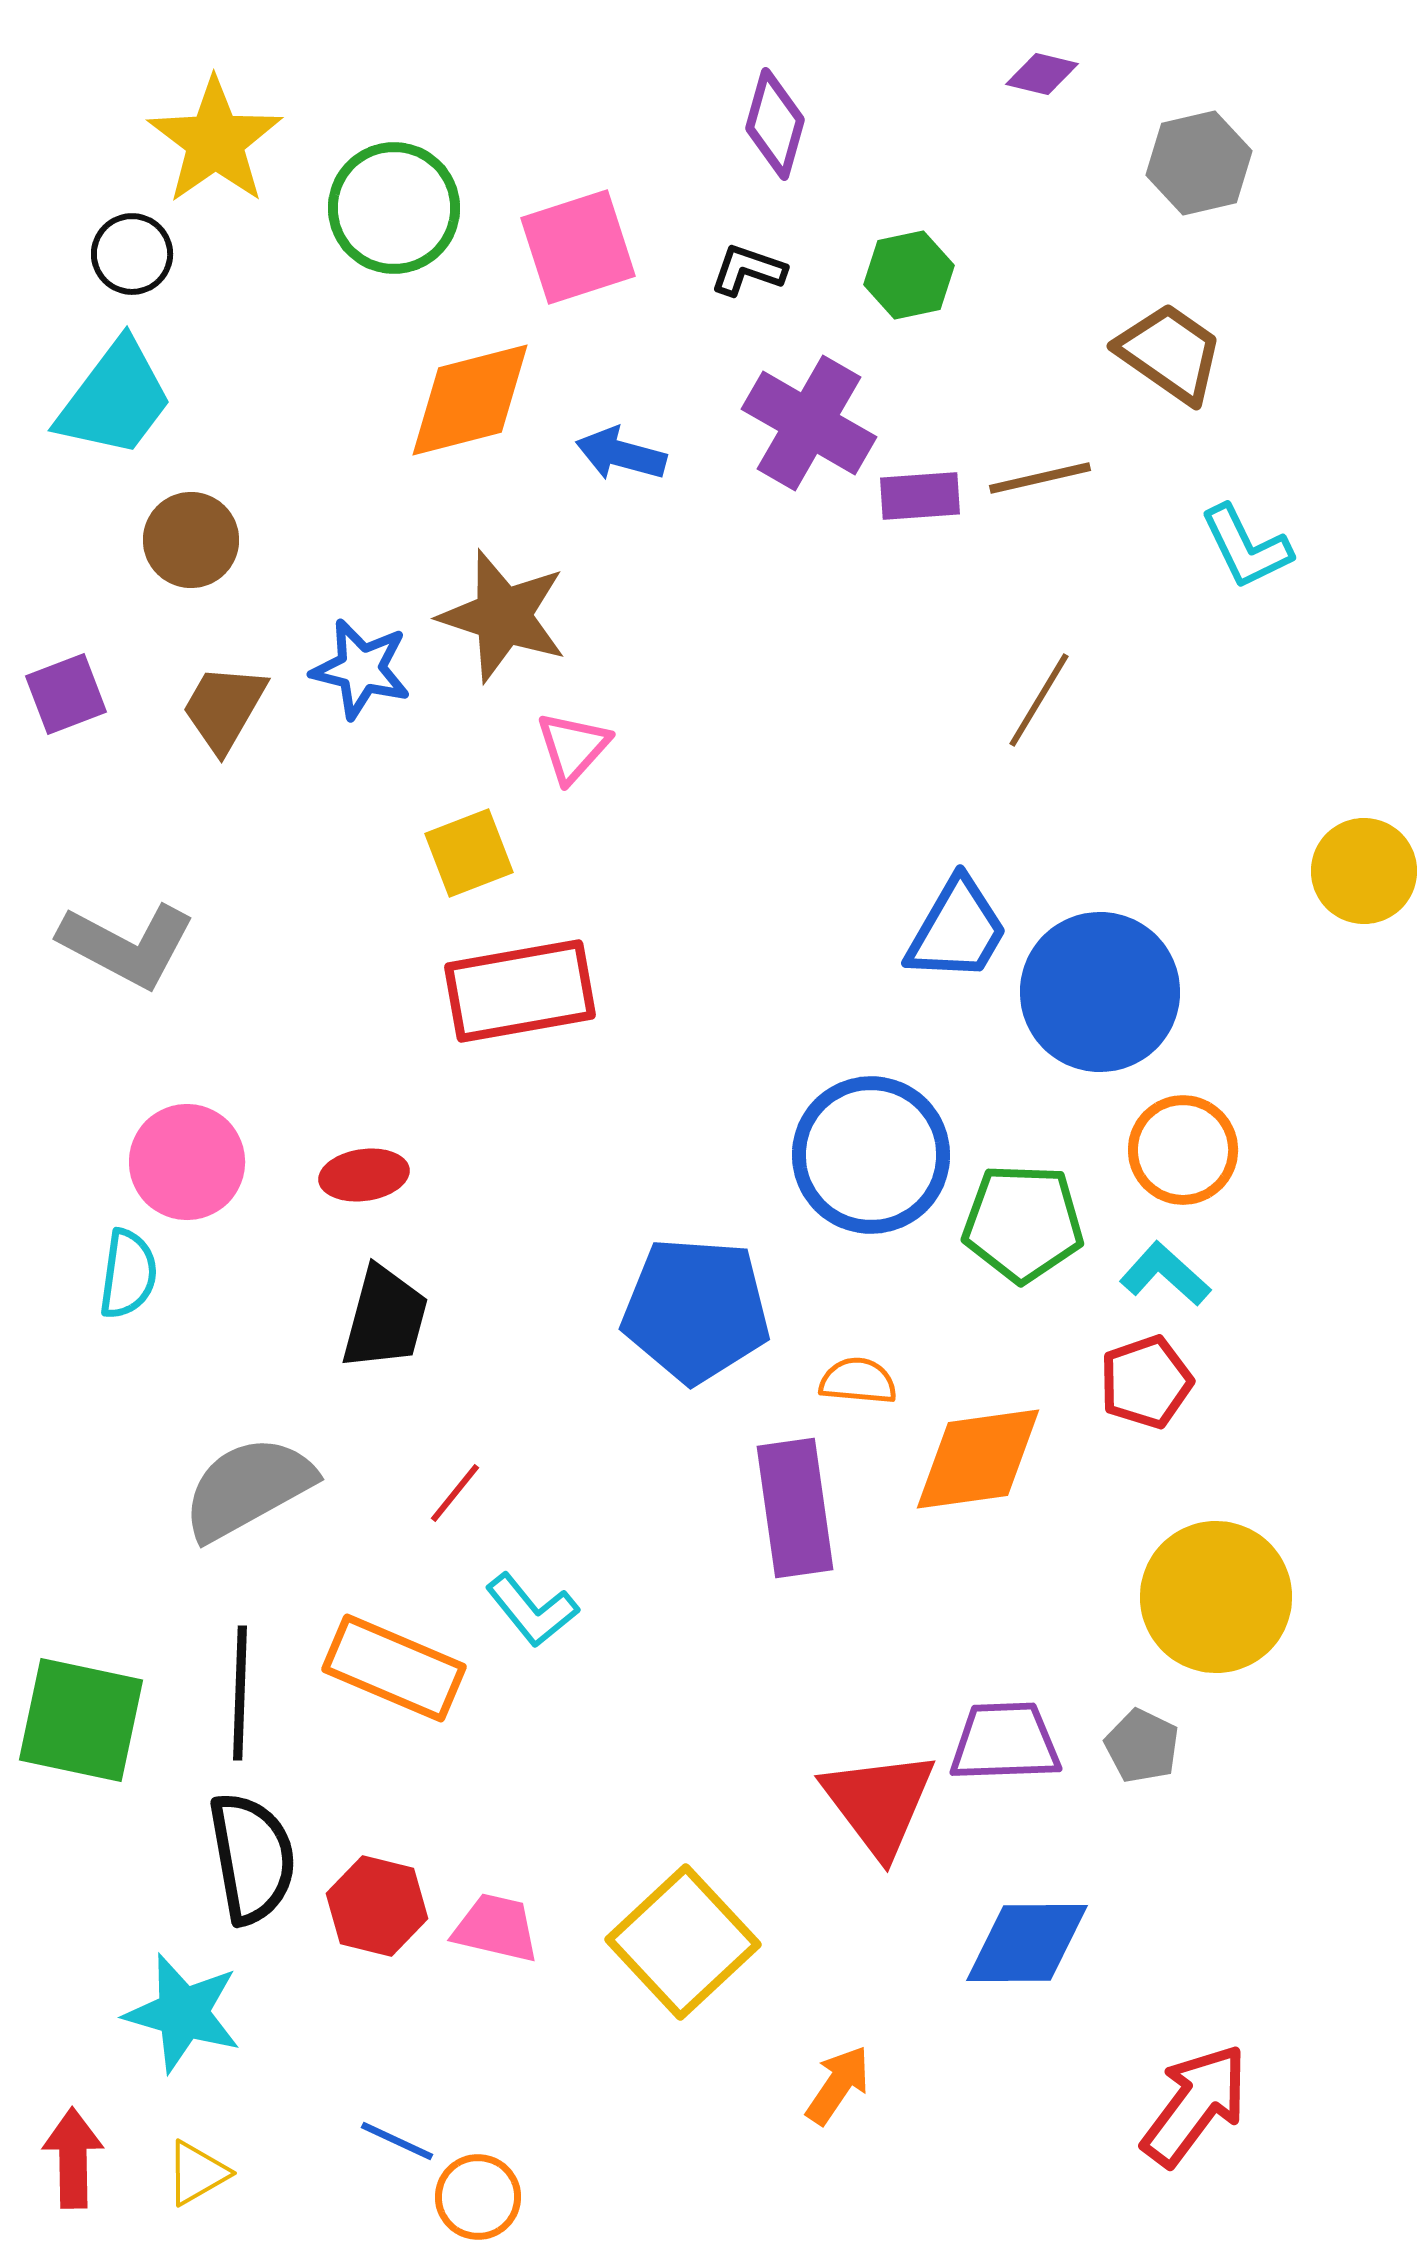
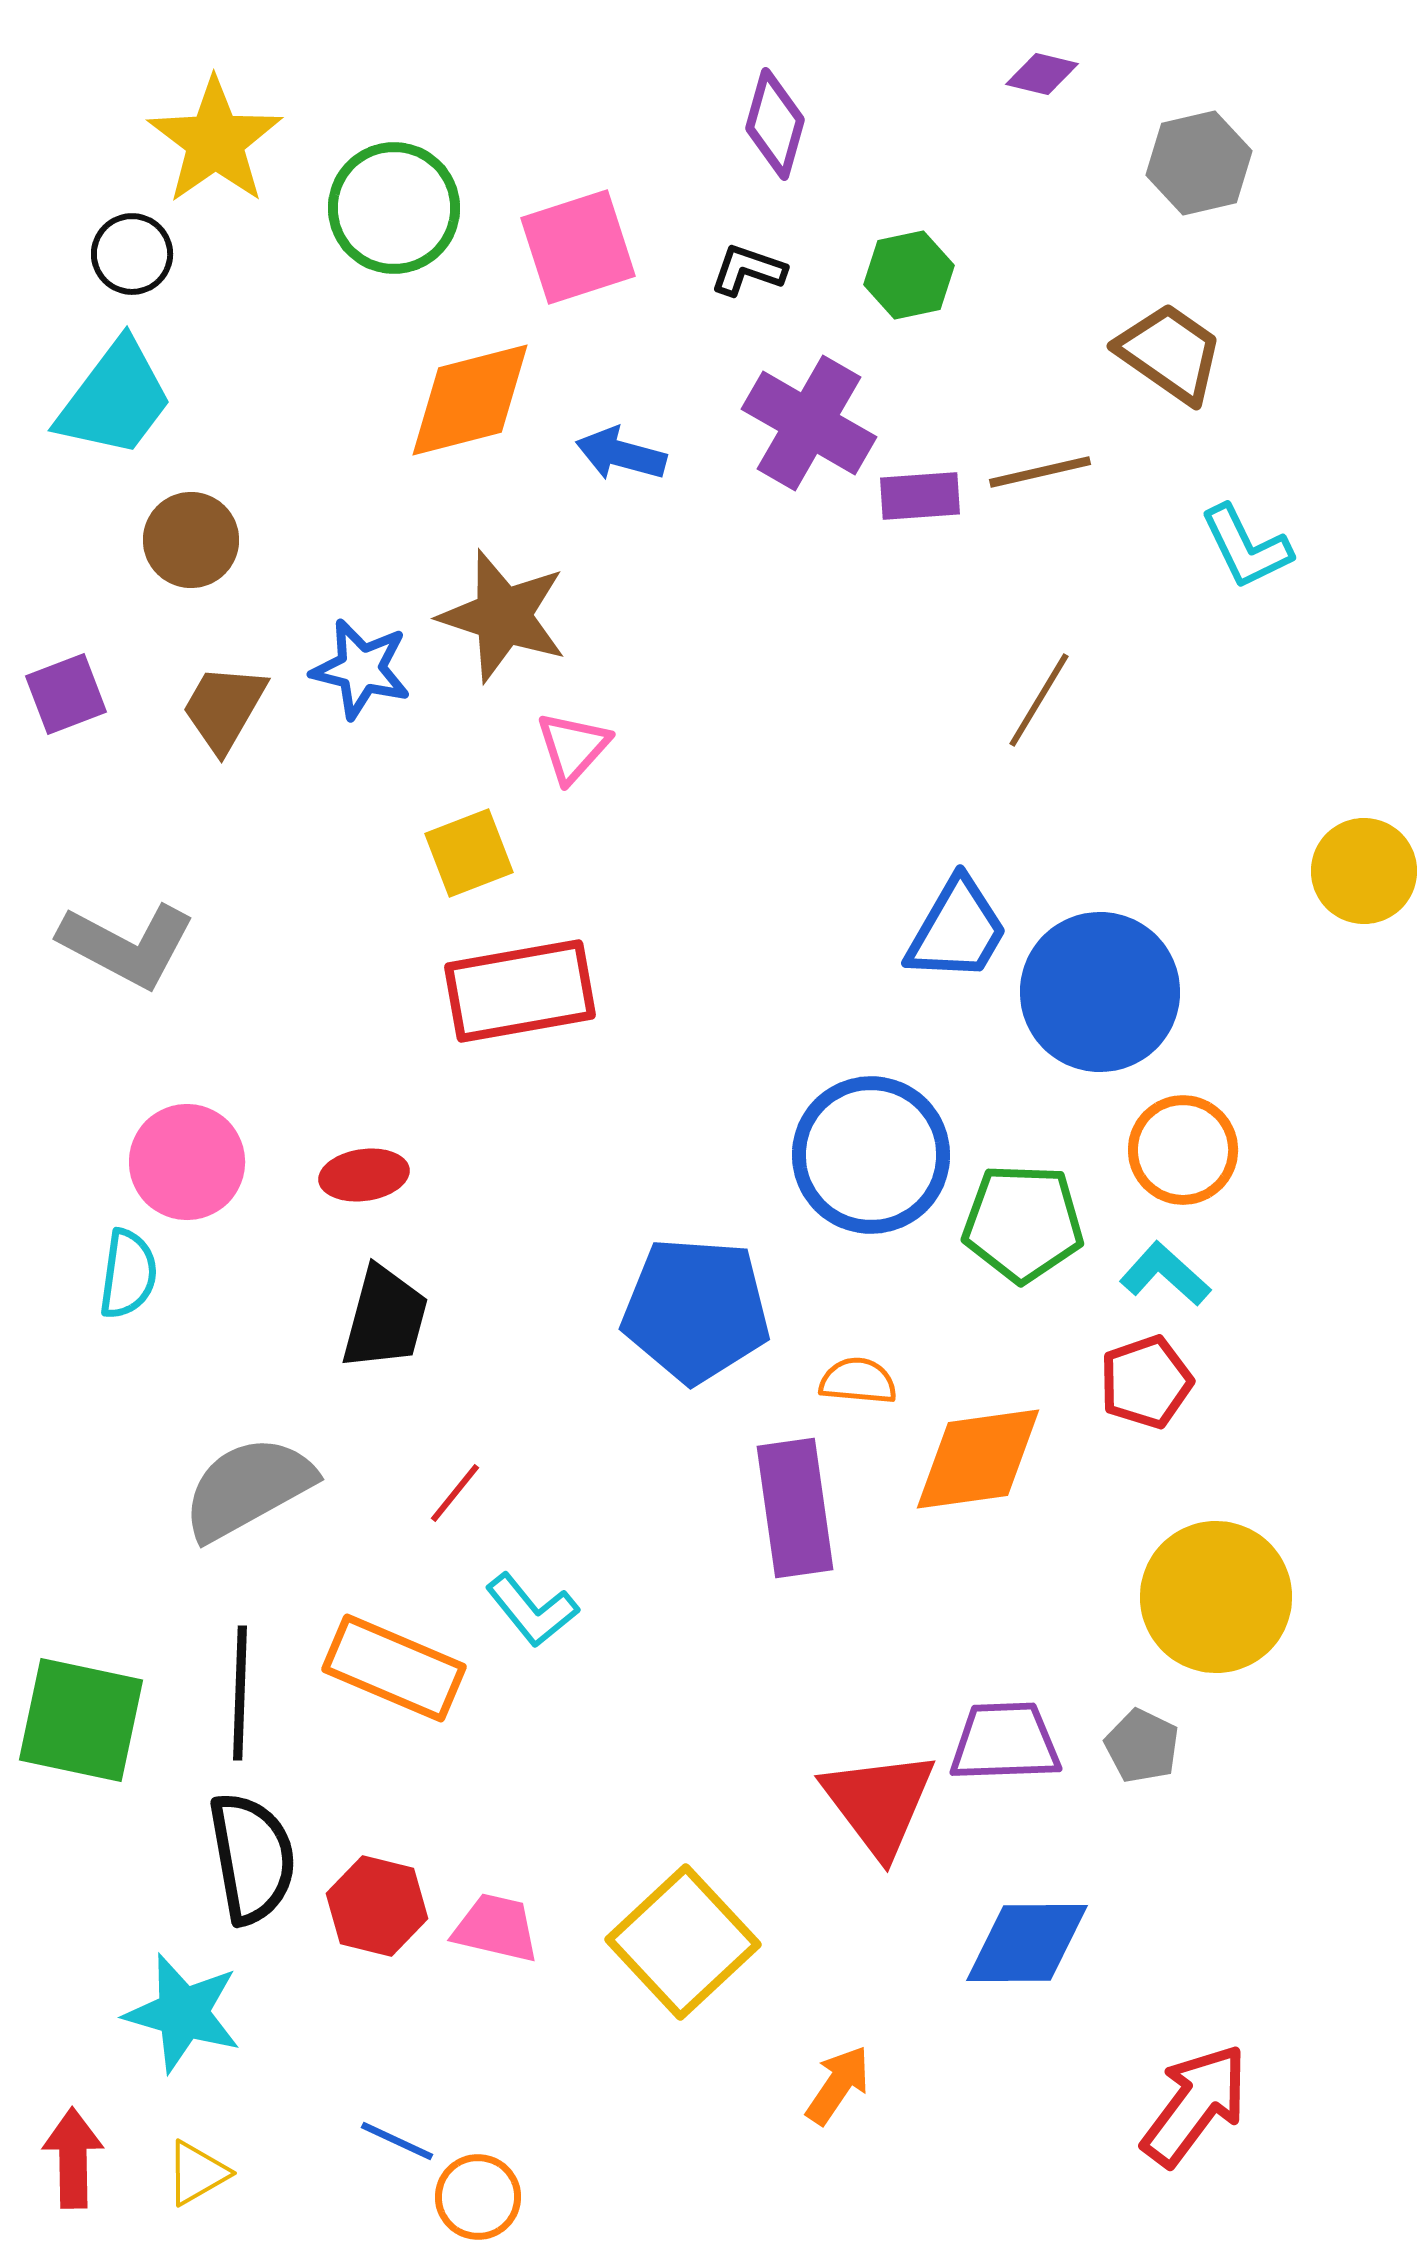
brown line at (1040, 478): moved 6 px up
